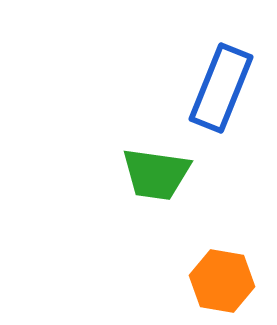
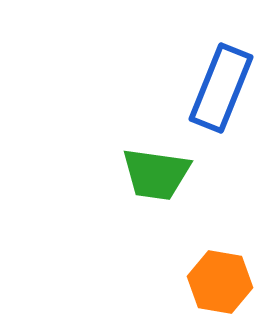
orange hexagon: moved 2 px left, 1 px down
